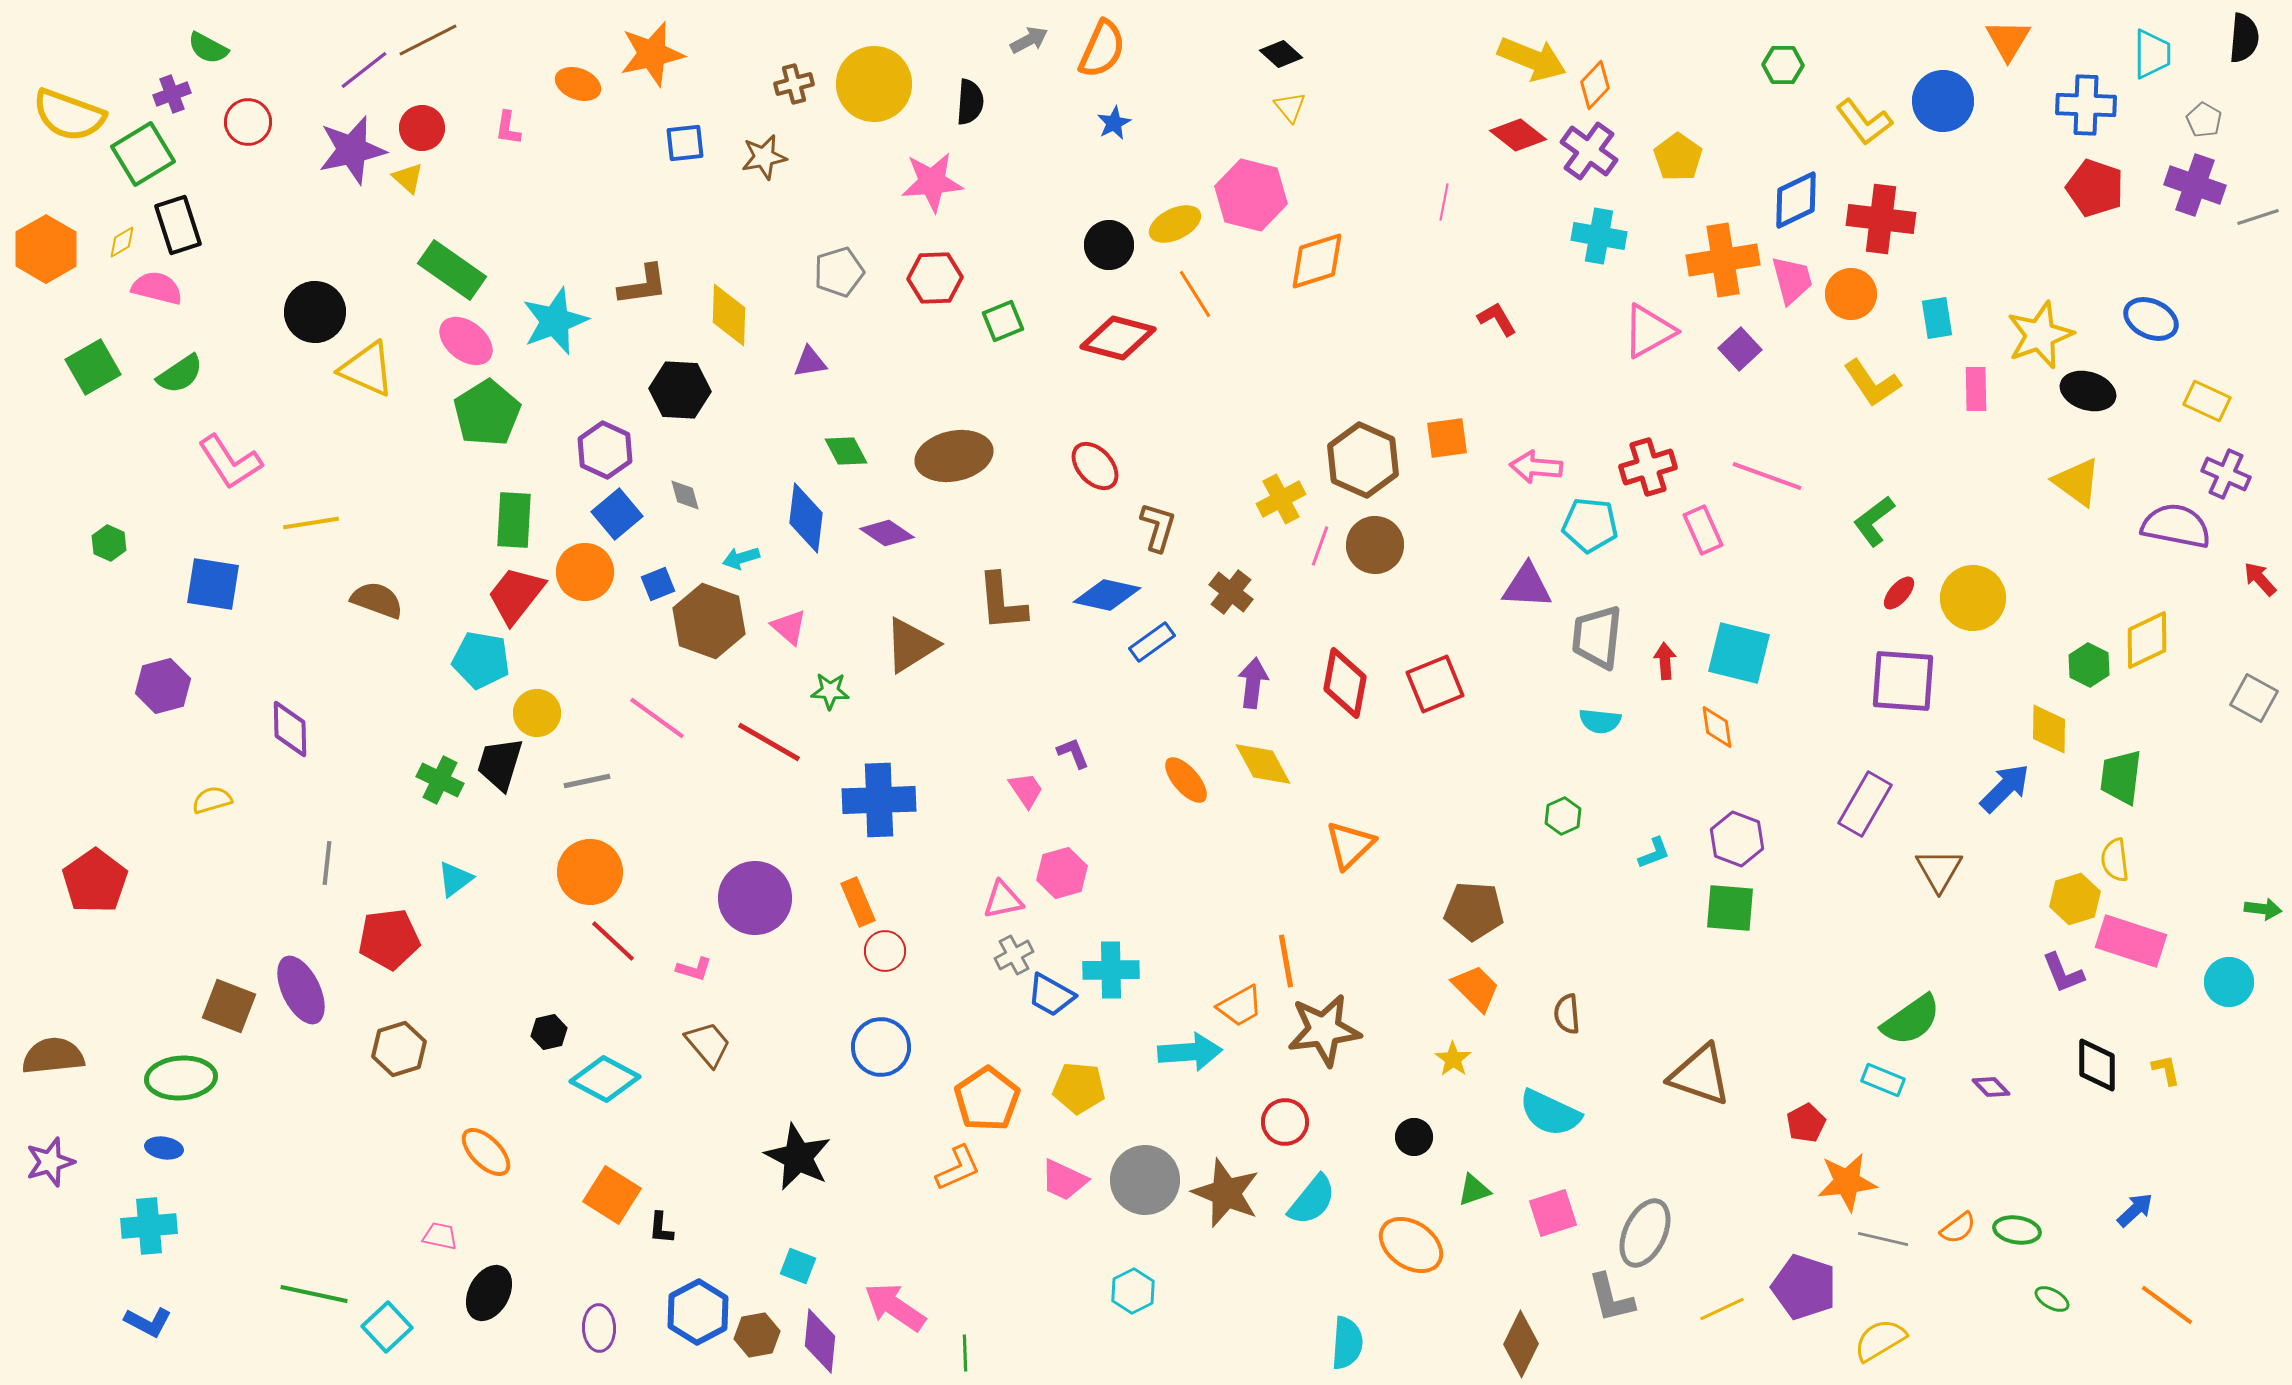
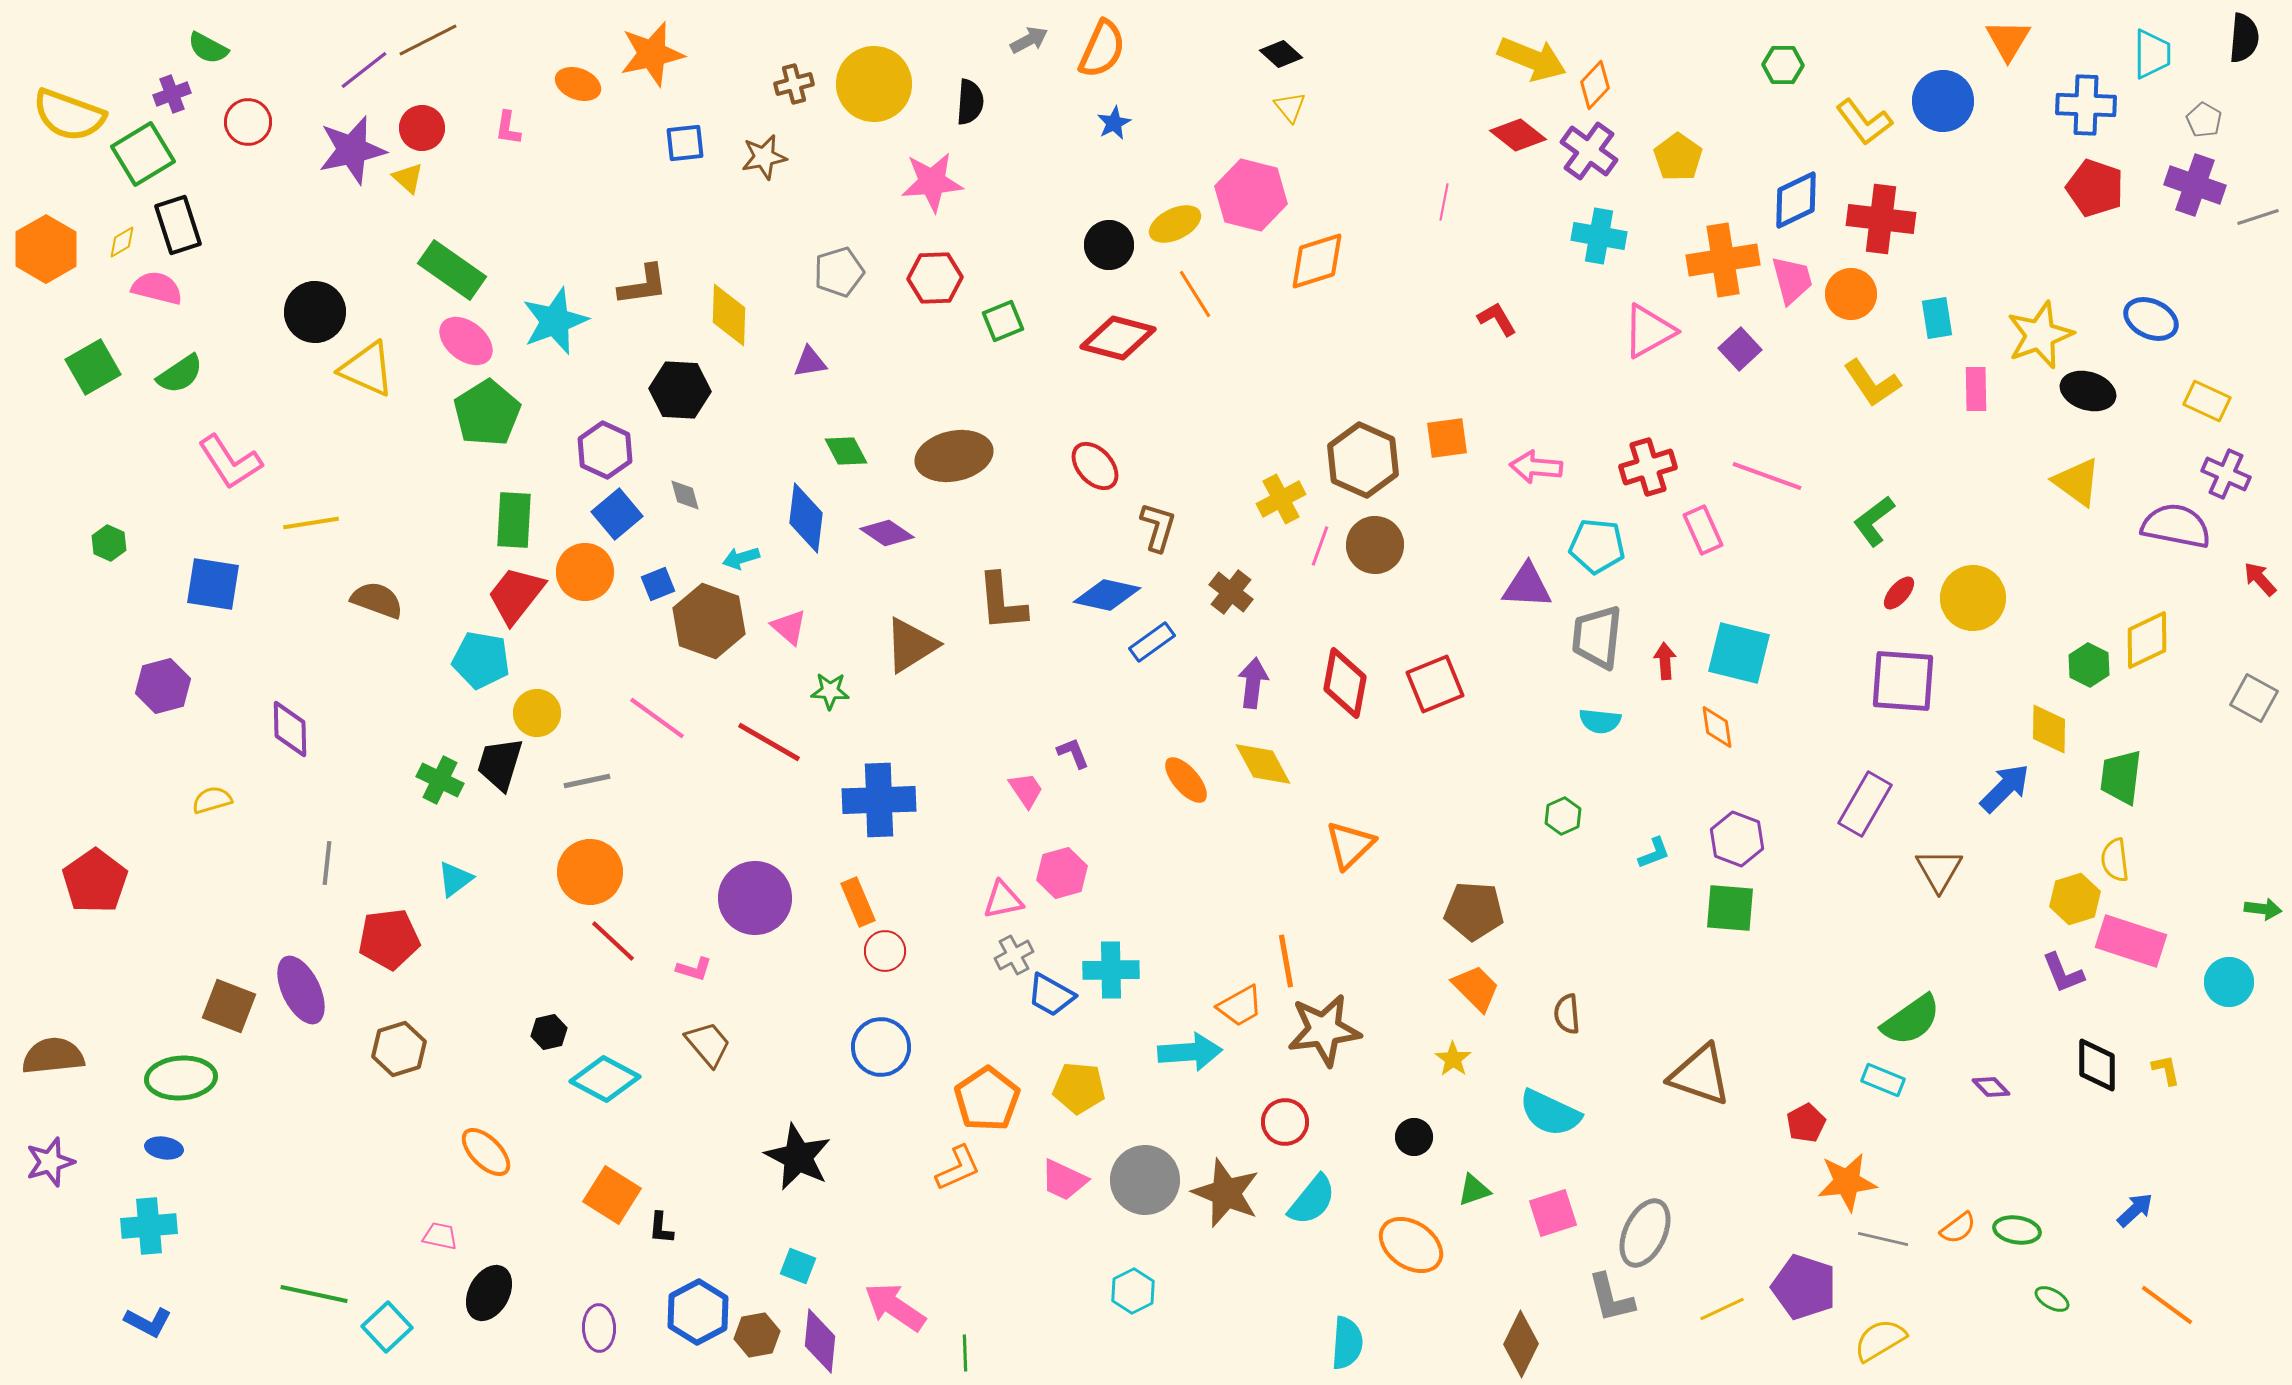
cyan pentagon at (1590, 525): moved 7 px right, 21 px down
